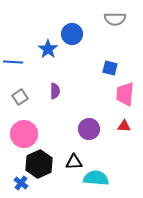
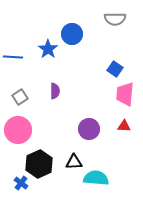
blue line: moved 5 px up
blue square: moved 5 px right, 1 px down; rotated 21 degrees clockwise
pink circle: moved 6 px left, 4 px up
